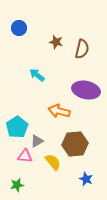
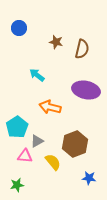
orange arrow: moved 9 px left, 4 px up
brown hexagon: rotated 15 degrees counterclockwise
blue star: moved 3 px right, 1 px up; rotated 16 degrees counterclockwise
